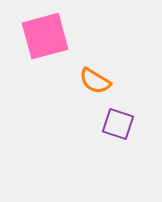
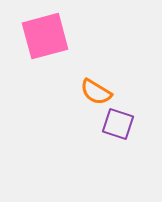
orange semicircle: moved 1 px right, 11 px down
